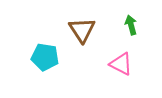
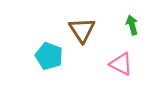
green arrow: moved 1 px right
cyan pentagon: moved 4 px right, 1 px up; rotated 12 degrees clockwise
